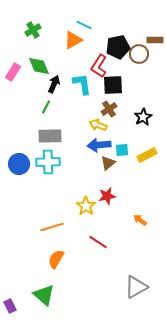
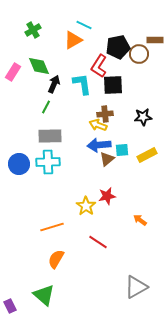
brown cross: moved 4 px left, 5 px down; rotated 28 degrees clockwise
black star: rotated 24 degrees clockwise
brown triangle: moved 1 px left, 4 px up
